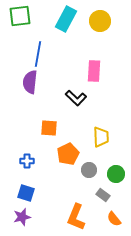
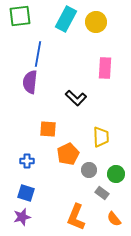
yellow circle: moved 4 px left, 1 px down
pink rectangle: moved 11 px right, 3 px up
orange square: moved 1 px left, 1 px down
gray rectangle: moved 1 px left, 2 px up
